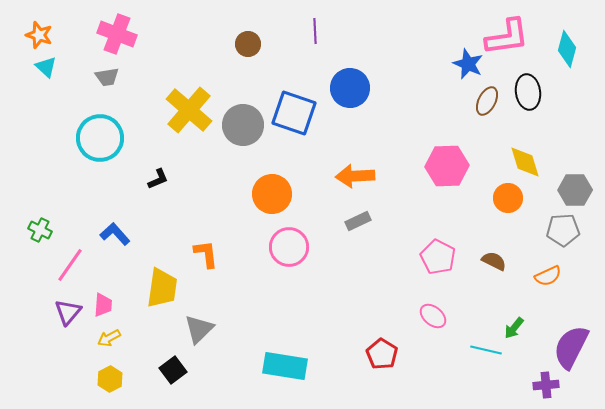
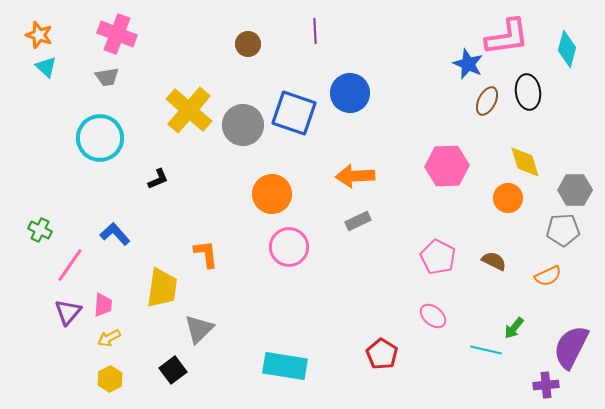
blue circle at (350, 88): moved 5 px down
